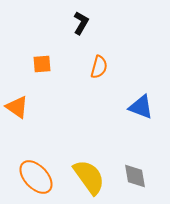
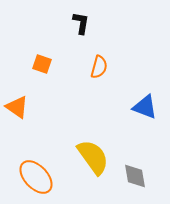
black L-shape: rotated 20 degrees counterclockwise
orange square: rotated 24 degrees clockwise
blue triangle: moved 4 px right
yellow semicircle: moved 4 px right, 20 px up
